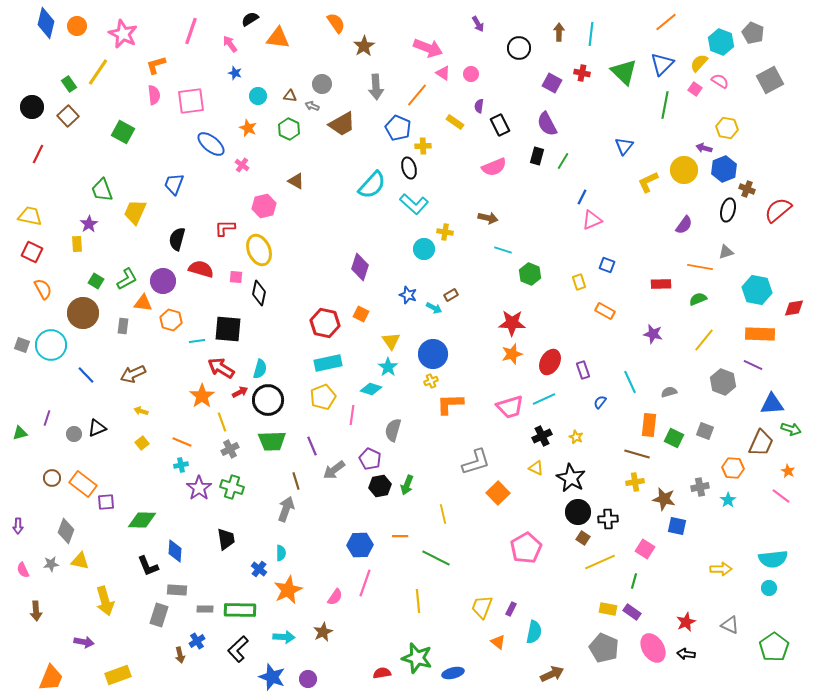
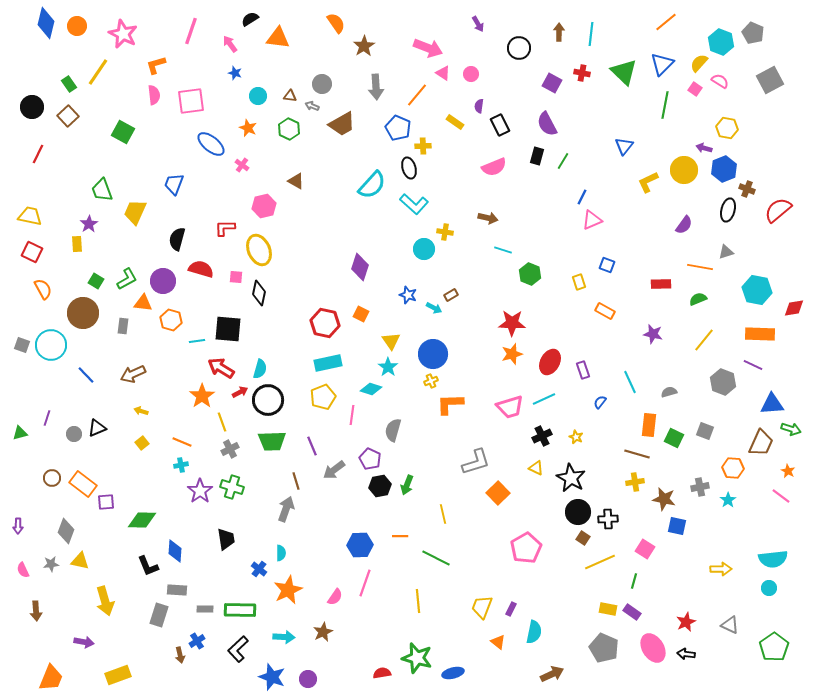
purple star at (199, 488): moved 1 px right, 3 px down
